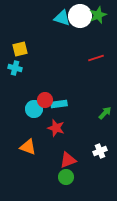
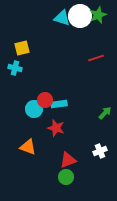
yellow square: moved 2 px right, 1 px up
